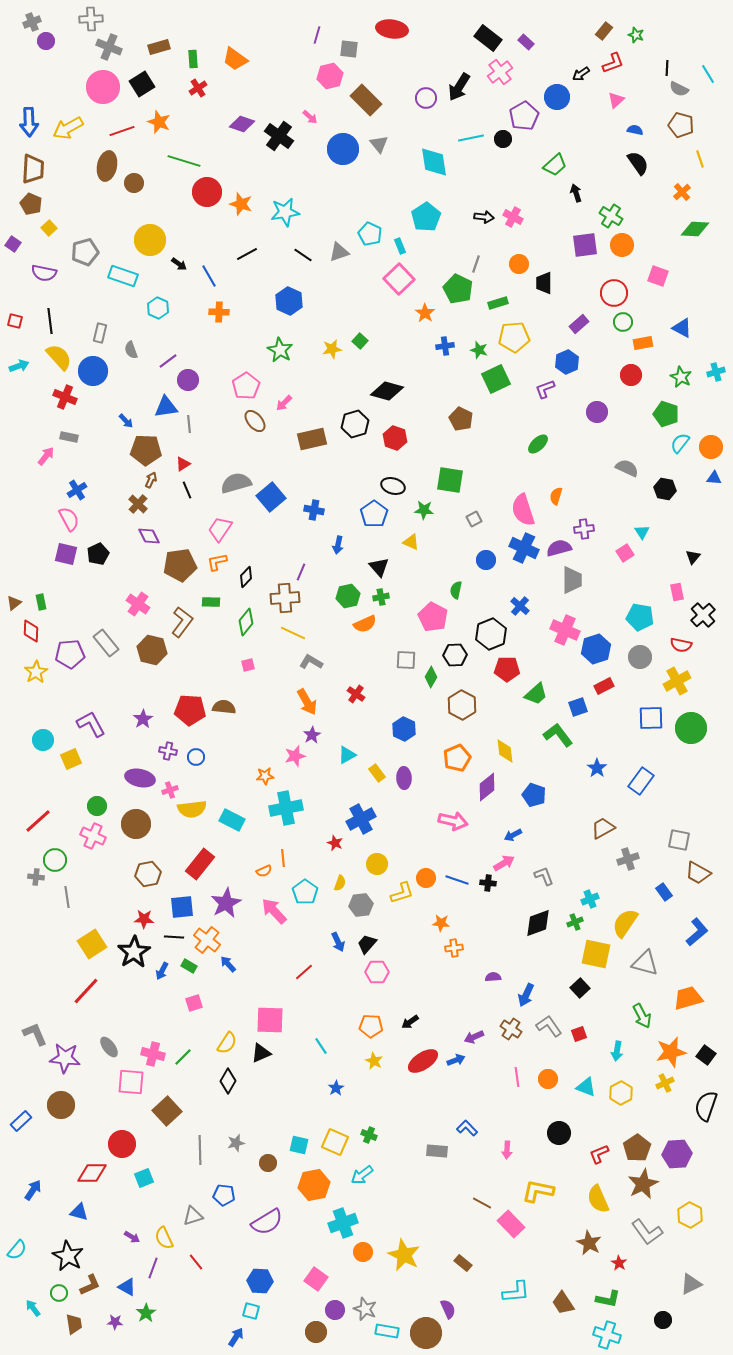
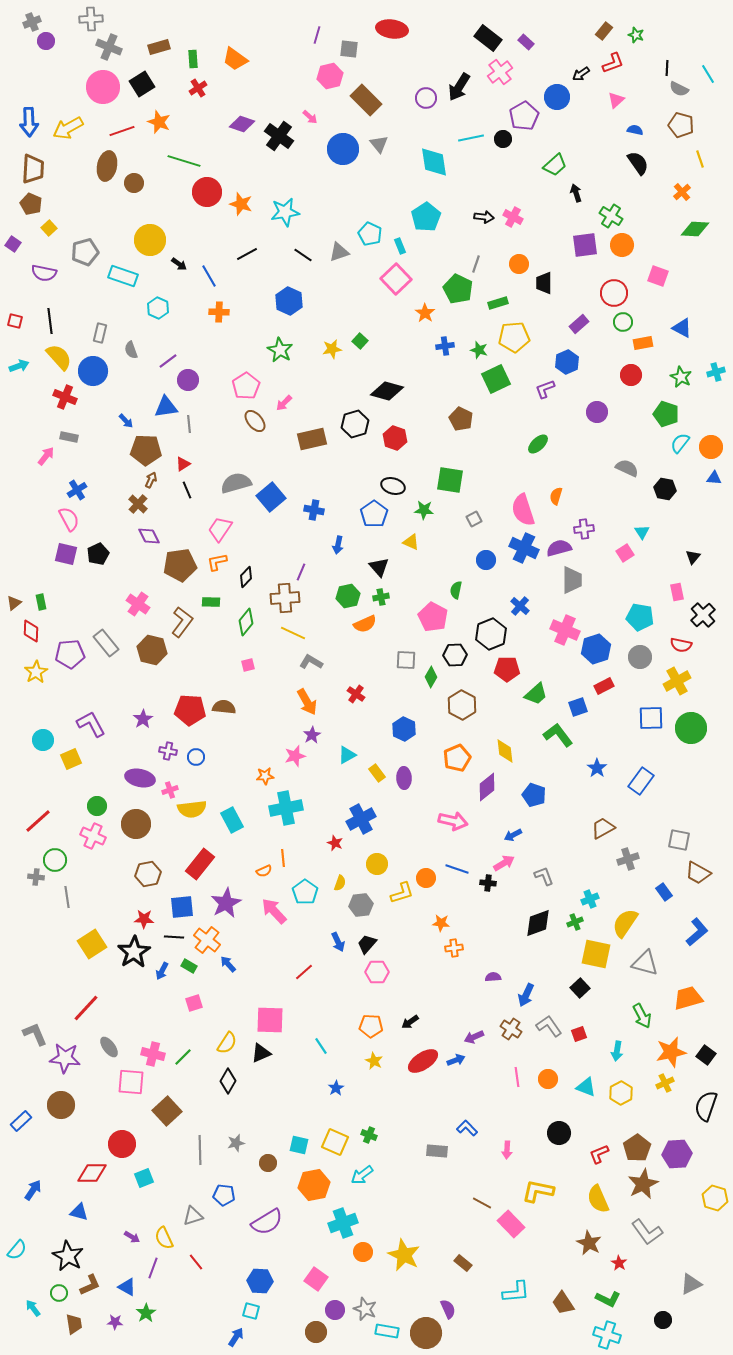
pink square at (399, 279): moved 3 px left
cyan rectangle at (232, 820): rotated 35 degrees clockwise
blue line at (457, 880): moved 11 px up
red line at (86, 991): moved 17 px down
yellow hexagon at (690, 1215): moved 25 px right, 17 px up; rotated 10 degrees counterclockwise
green L-shape at (608, 1299): rotated 15 degrees clockwise
